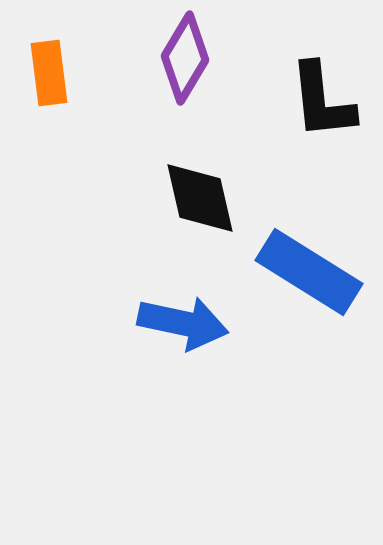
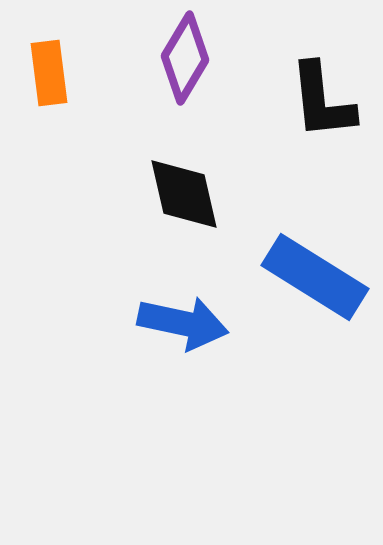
black diamond: moved 16 px left, 4 px up
blue rectangle: moved 6 px right, 5 px down
